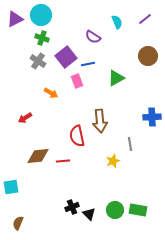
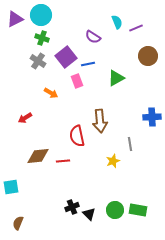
purple line: moved 9 px left, 9 px down; rotated 16 degrees clockwise
